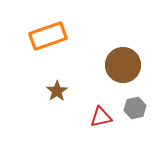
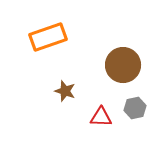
orange rectangle: moved 1 px down
brown star: moved 8 px right; rotated 20 degrees counterclockwise
red triangle: rotated 15 degrees clockwise
